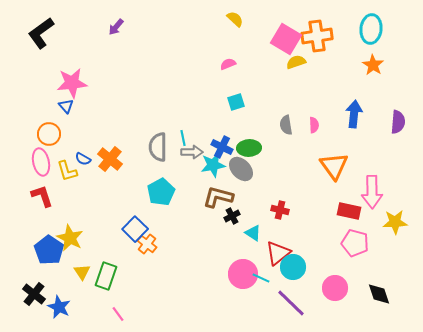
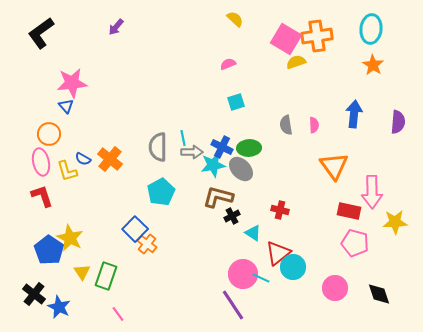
purple line at (291, 303): moved 58 px left, 2 px down; rotated 12 degrees clockwise
